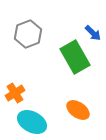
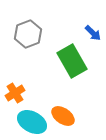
green rectangle: moved 3 px left, 4 px down
orange ellipse: moved 15 px left, 6 px down
